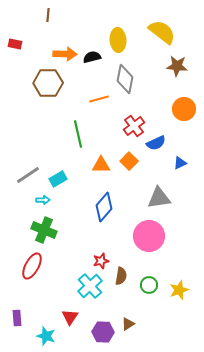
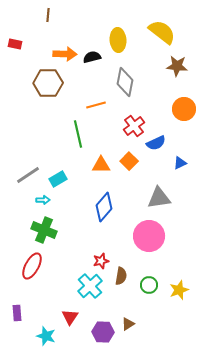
gray diamond: moved 3 px down
orange line: moved 3 px left, 6 px down
purple rectangle: moved 5 px up
